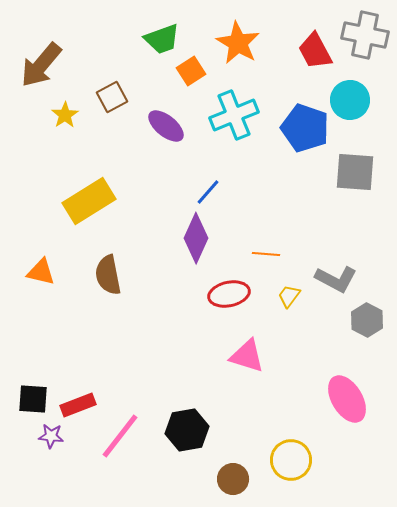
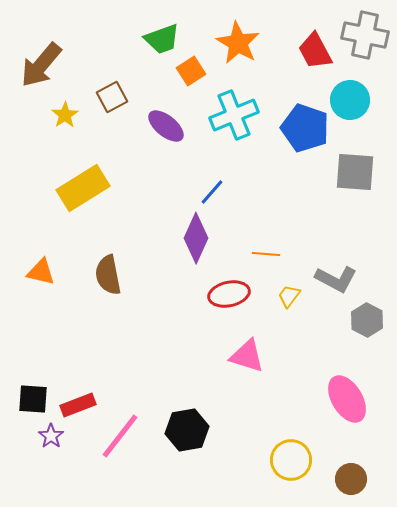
blue line: moved 4 px right
yellow rectangle: moved 6 px left, 13 px up
purple star: rotated 30 degrees clockwise
brown circle: moved 118 px right
